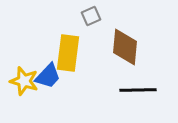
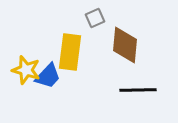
gray square: moved 4 px right, 2 px down
brown diamond: moved 2 px up
yellow rectangle: moved 2 px right, 1 px up
yellow star: moved 2 px right, 11 px up
